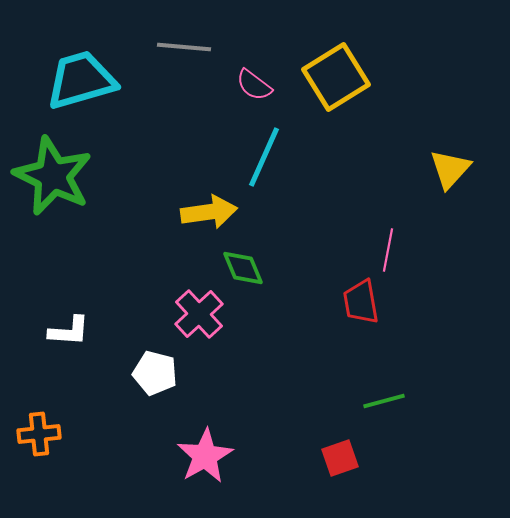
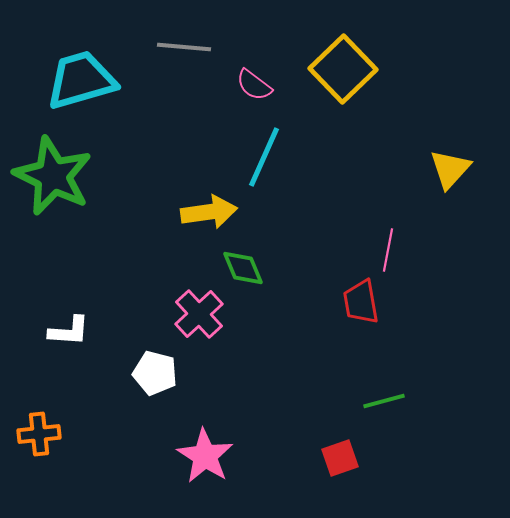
yellow square: moved 7 px right, 8 px up; rotated 12 degrees counterclockwise
pink star: rotated 10 degrees counterclockwise
